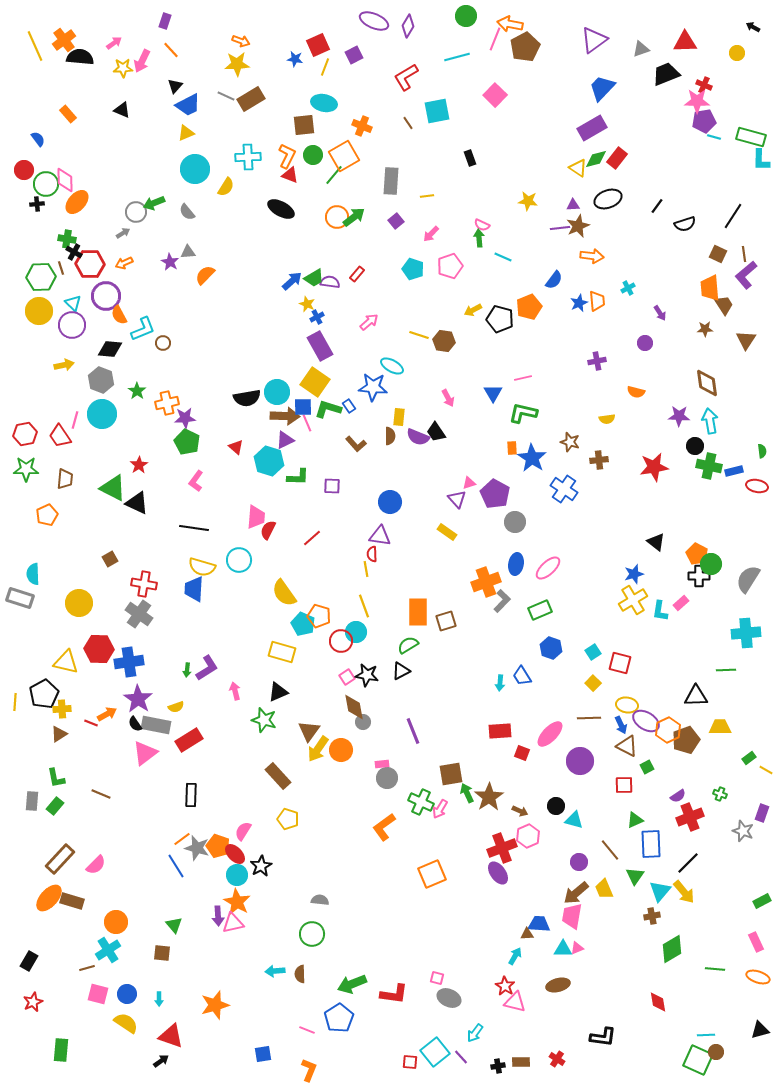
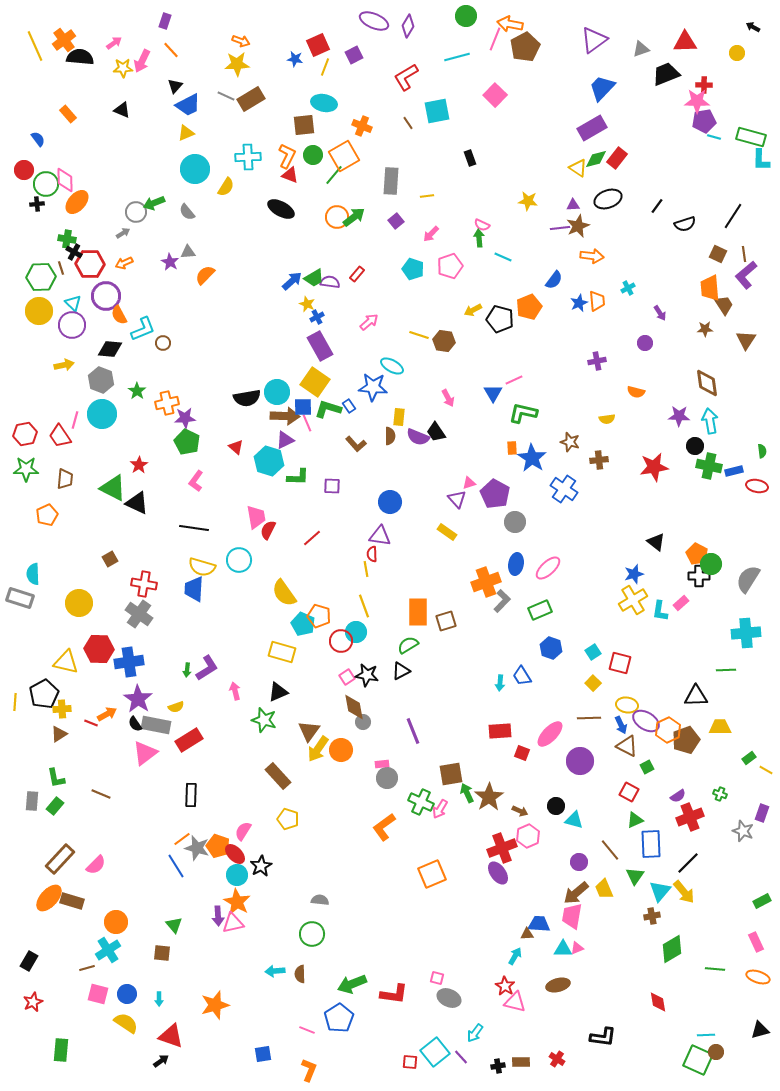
red cross at (704, 85): rotated 21 degrees counterclockwise
pink line at (523, 378): moved 9 px left, 2 px down; rotated 12 degrees counterclockwise
pink trapezoid at (256, 517): rotated 15 degrees counterclockwise
red square at (624, 785): moved 5 px right, 7 px down; rotated 30 degrees clockwise
